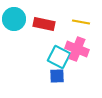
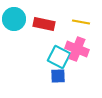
blue square: moved 1 px right
